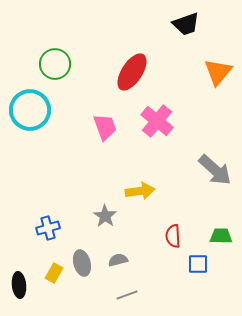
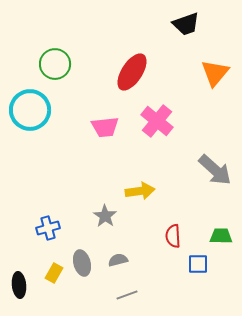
orange triangle: moved 3 px left, 1 px down
pink trapezoid: rotated 104 degrees clockwise
